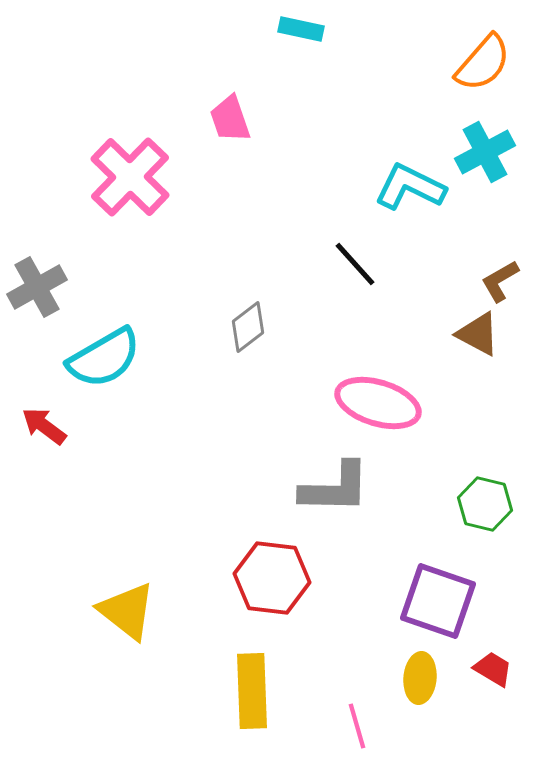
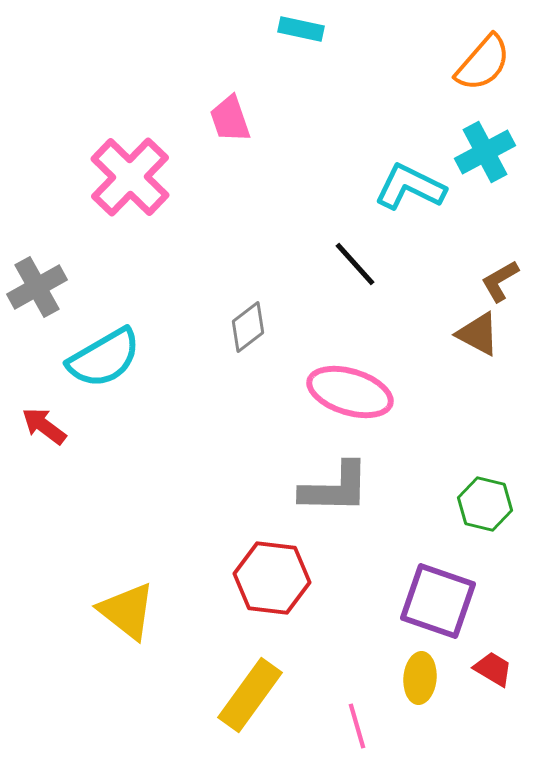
pink ellipse: moved 28 px left, 11 px up
yellow rectangle: moved 2 px left, 4 px down; rotated 38 degrees clockwise
